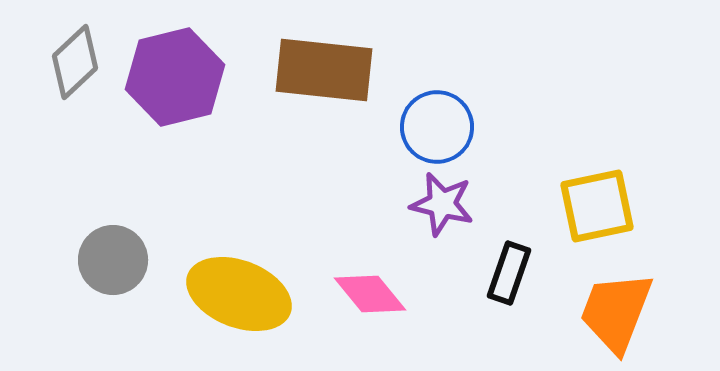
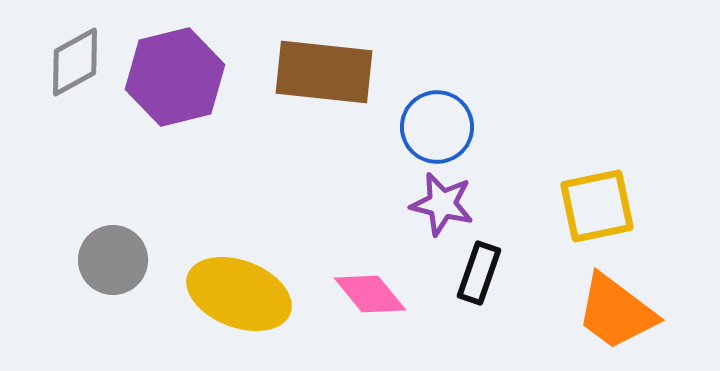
gray diamond: rotated 14 degrees clockwise
brown rectangle: moved 2 px down
black rectangle: moved 30 px left
orange trapezoid: rotated 74 degrees counterclockwise
